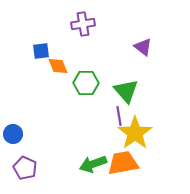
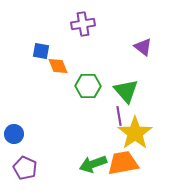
blue square: rotated 18 degrees clockwise
green hexagon: moved 2 px right, 3 px down
blue circle: moved 1 px right
